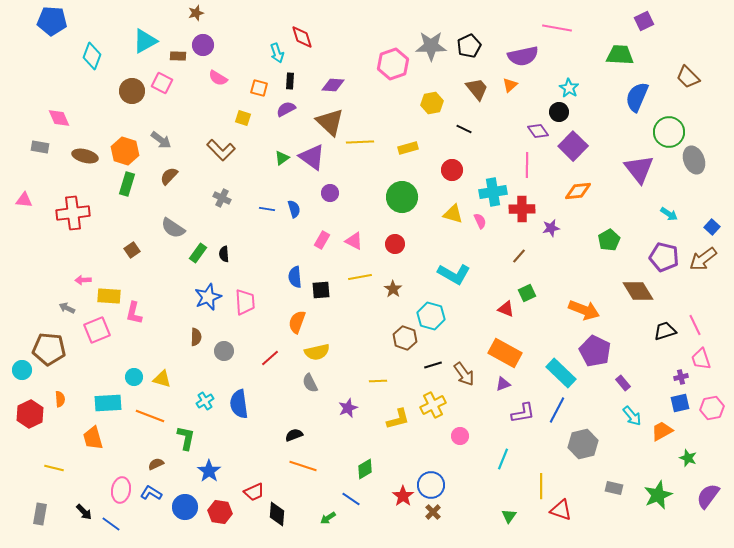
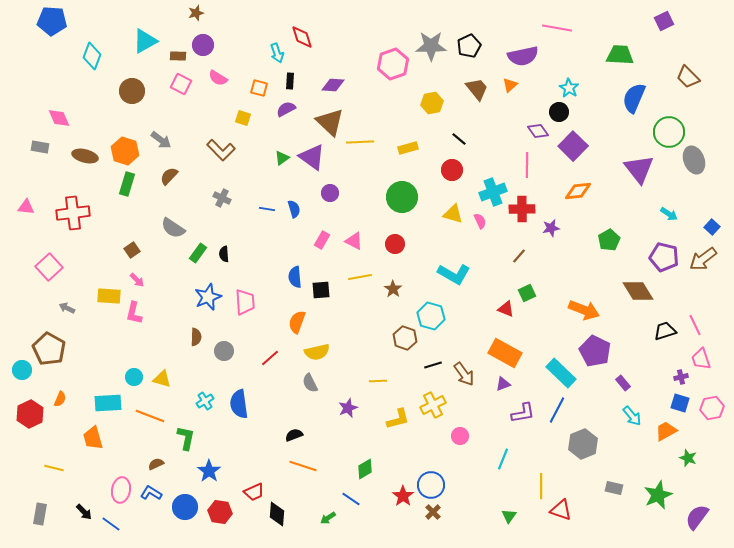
purple square at (644, 21): moved 20 px right
pink square at (162, 83): moved 19 px right, 1 px down
blue semicircle at (637, 97): moved 3 px left, 1 px down
black line at (464, 129): moved 5 px left, 10 px down; rotated 14 degrees clockwise
cyan cross at (493, 192): rotated 12 degrees counterclockwise
pink triangle at (24, 200): moved 2 px right, 7 px down
pink arrow at (83, 280): moved 54 px right; rotated 133 degrees counterclockwise
pink square at (97, 330): moved 48 px left, 63 px up; rotated 20 degrees counterclockwise
brown pentagon at (49, 349): rotated 24 degrees clockwise
orange semicircle at (60, 399): rotated 28 degrees clockwise
blue square at (680, 403): rotated 30 degrees clockwise
orange trapezoid at (662, 431): moved 4 px right
gray hexagon at (583, 444): rotated 8 degrees counterclockwise
purple semicircle at (708, 496): moved 11 px left, 21 px down
